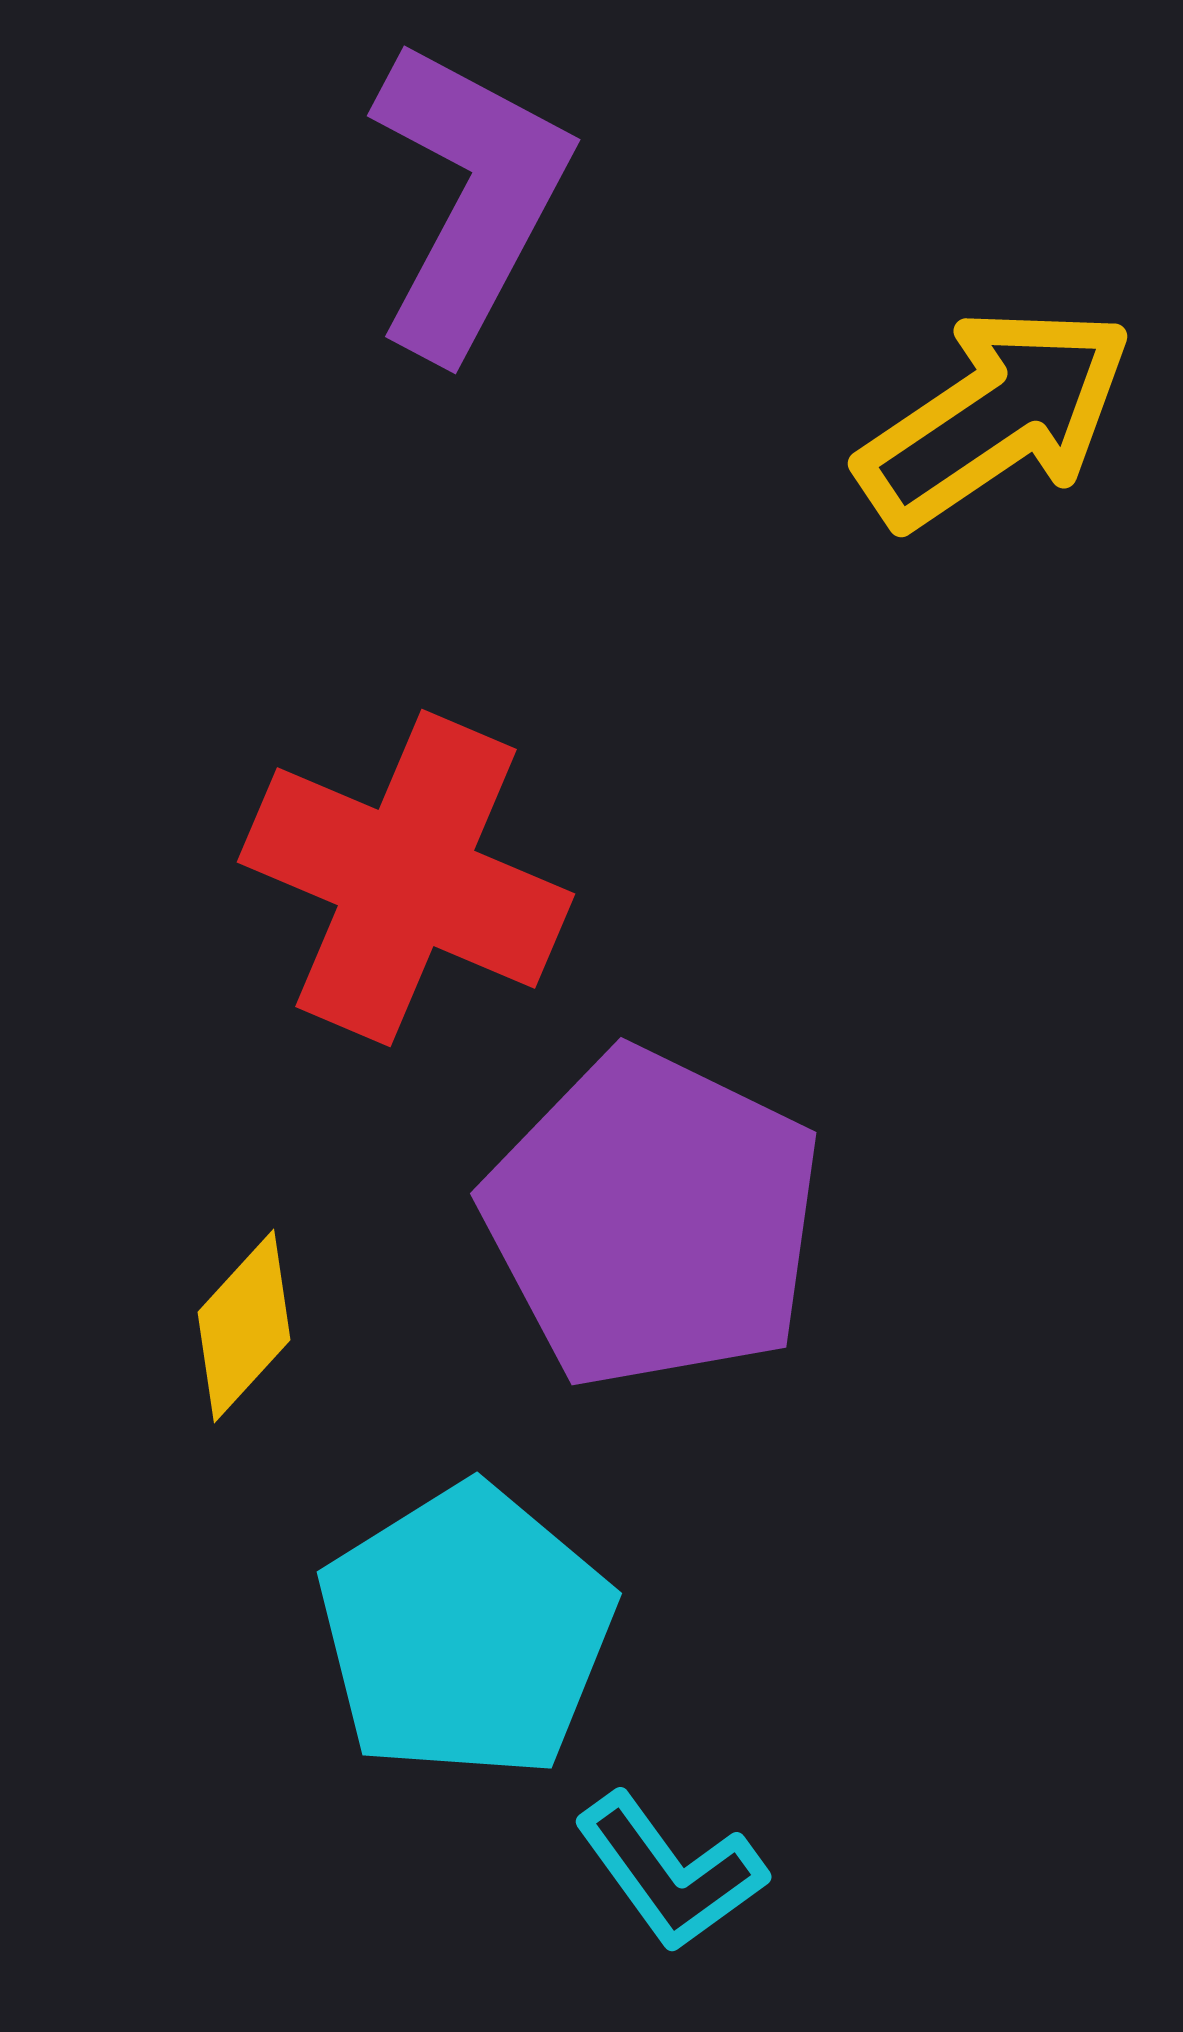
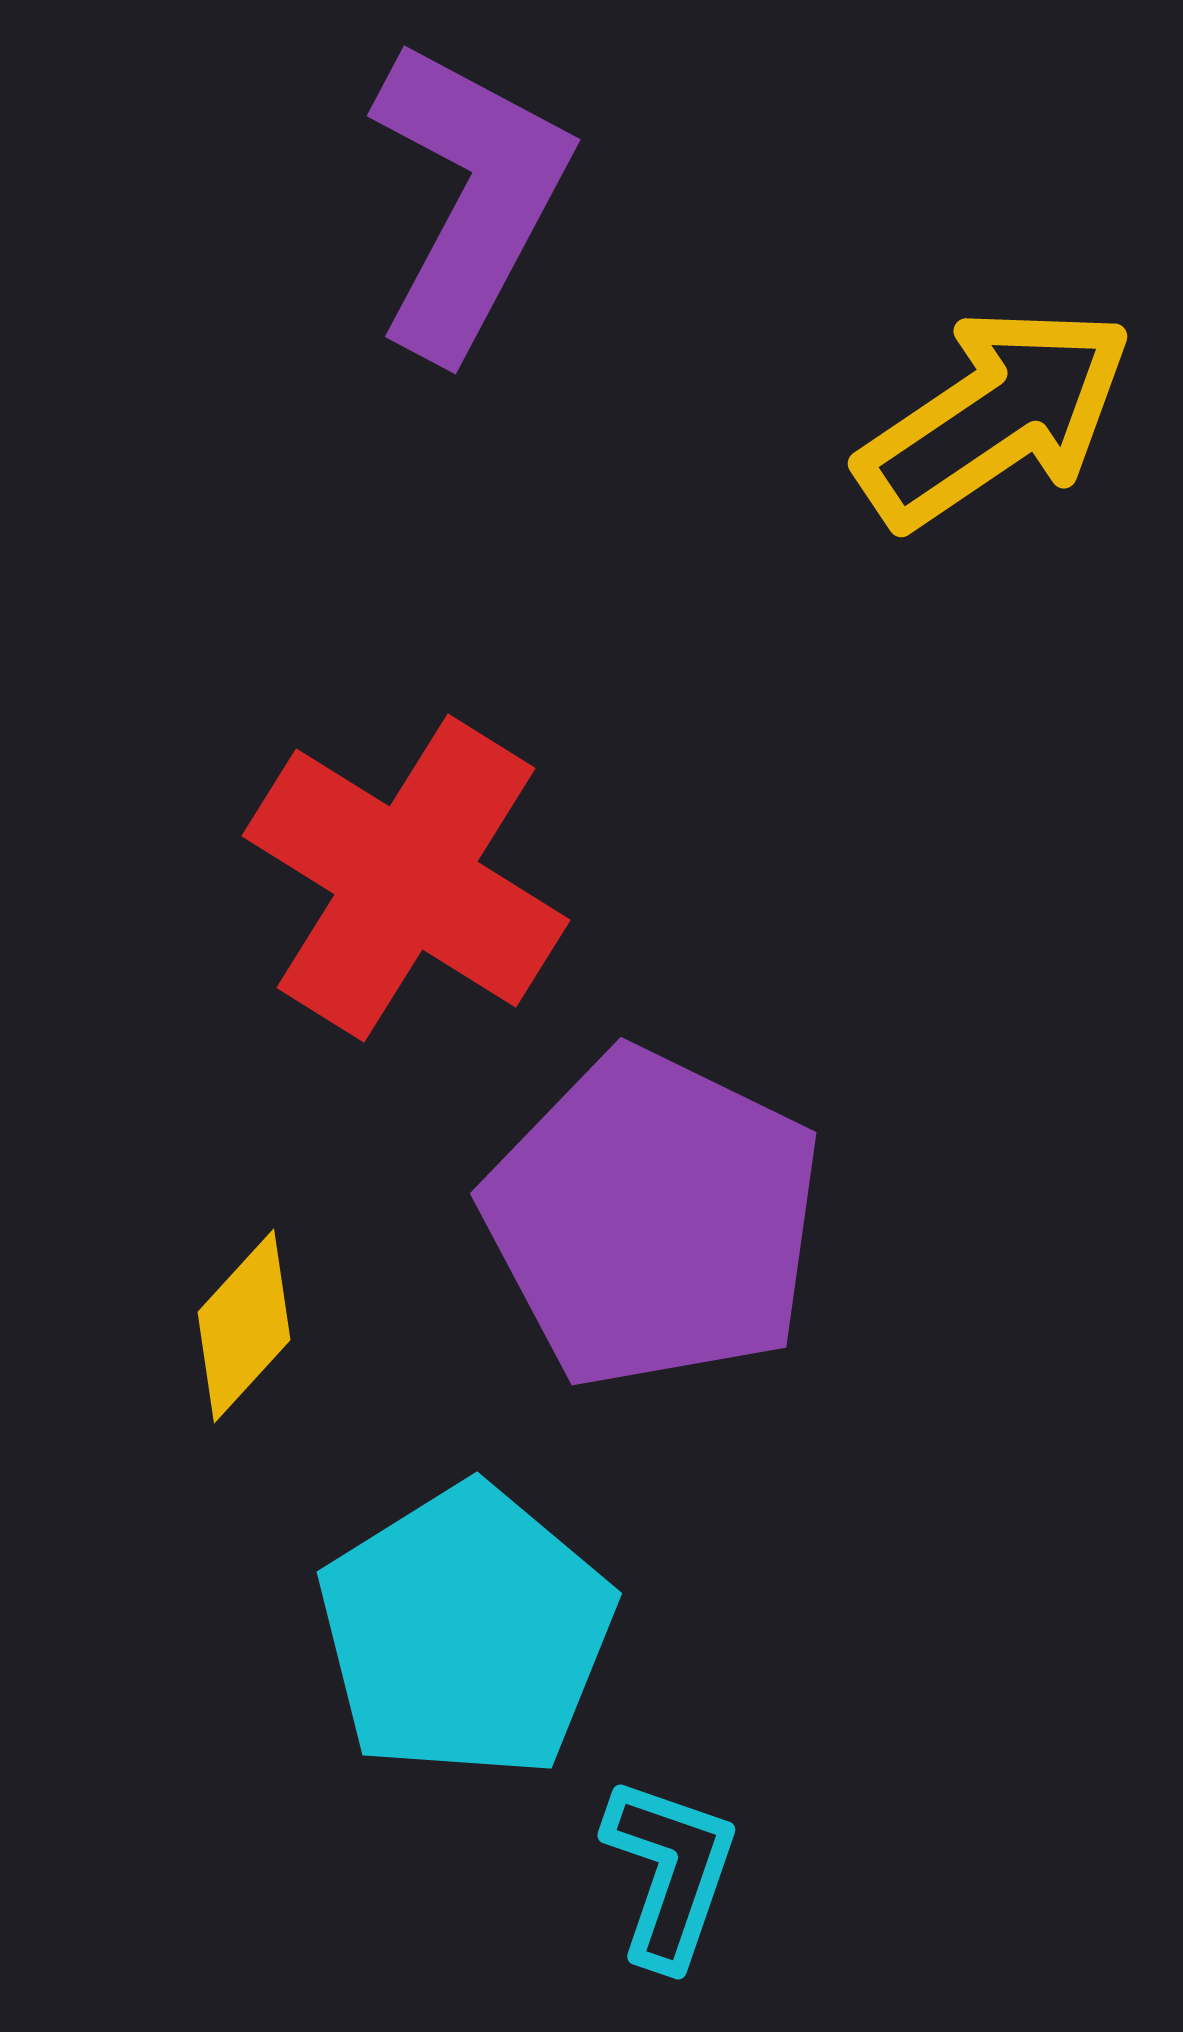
red cross: rotated 9 degrees clockwise
cyan L-shape: rotated 125 degrees counterclockwise
